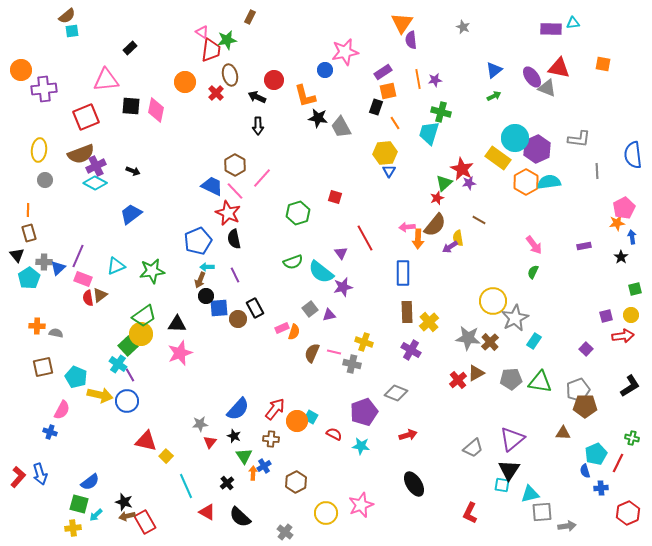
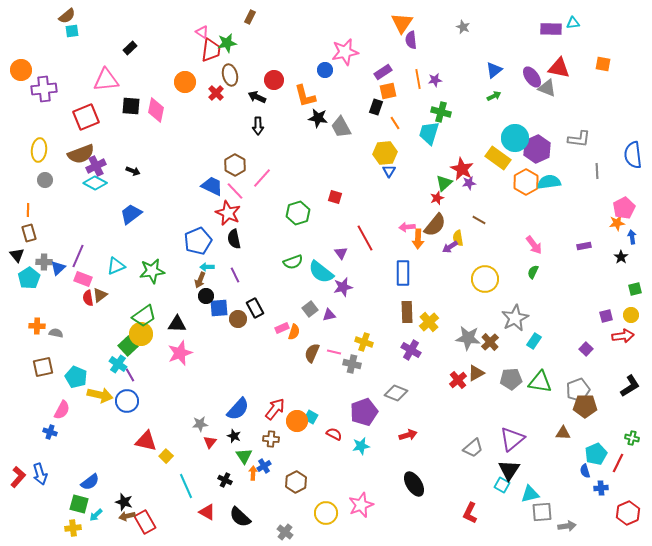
green star at (227, 40): moved 3 px down
yellow circle at (493, 301): moved 8 px left, 22 px up
cyan star at (361, 446): rotated 18 degrees counterclockwise
black cross at (227, 483): moved 2 px left, 3 px up; rotated 24 degrees counterclockwise
cyan square at (502, 485): rotated 21 degrees clockwise
